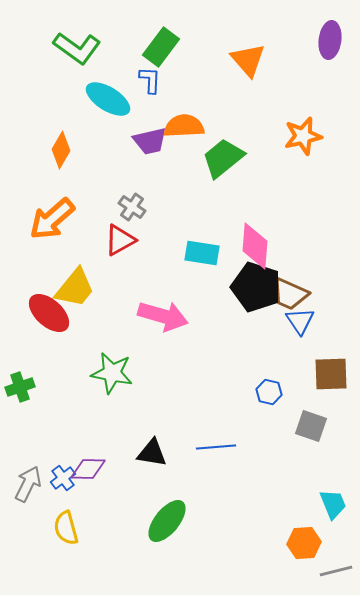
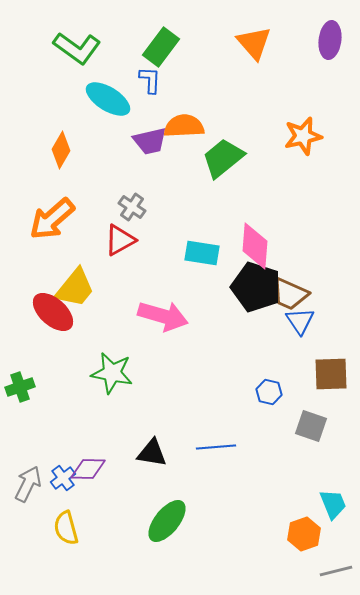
orange triangle: moved 6 px right, 17 px up
red ellipse: moved 4 px right, 1 px up
orange hexagon: moved 9 px up; rotated 16 degrees counterclockwise
